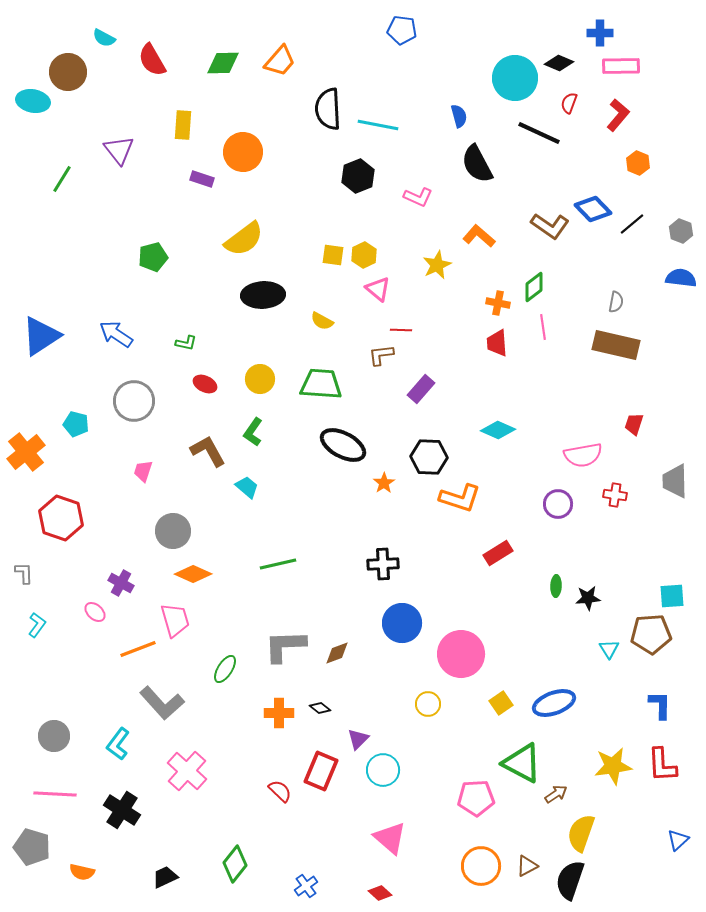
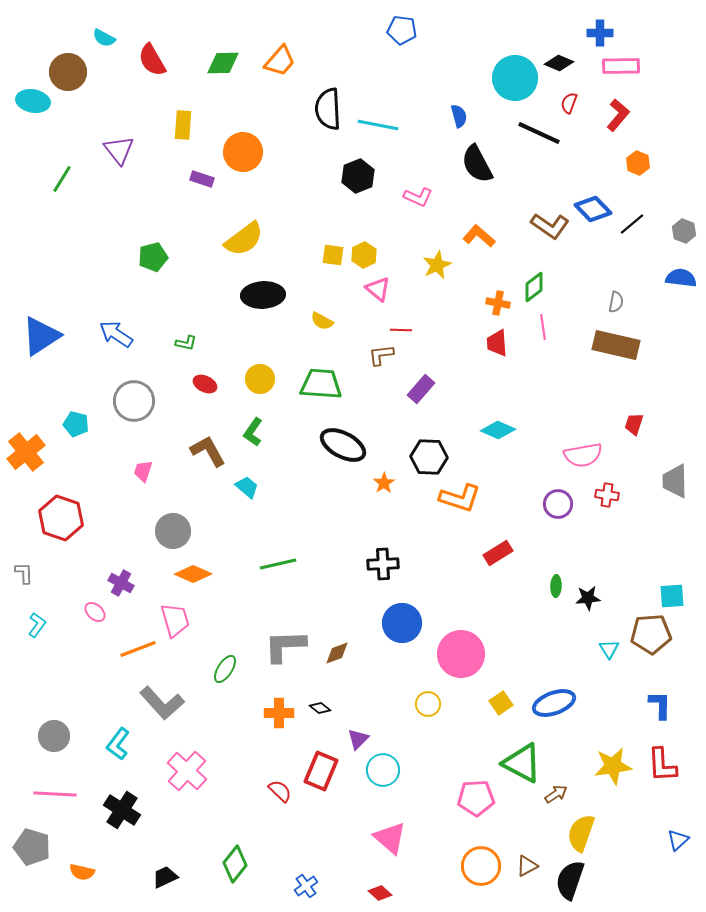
gray hexagon at (681, 231): moved 3 px right
red cross at (615, 495): moved 8 px left
